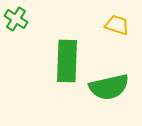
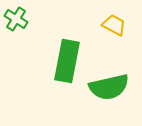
yellow trapezoid: moved 3 px left; rotated 10 degrees clockwise
green rectangle: rotated 9 degrees clockwise
